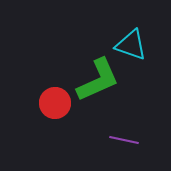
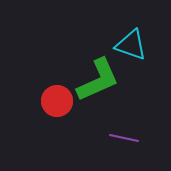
red circle: moved 2 px right, 2 px up
purple line: moved 2 px up
